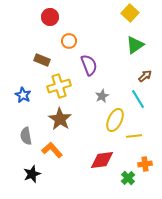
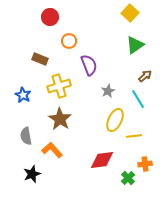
brown rectangle: moved 2 px left, 1 px up
gray star: moved 6 px right, 5 px up
